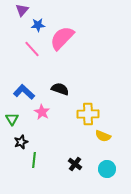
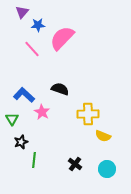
purple triangle: moved 2 px down
blue L-shape: moved 3 px down
